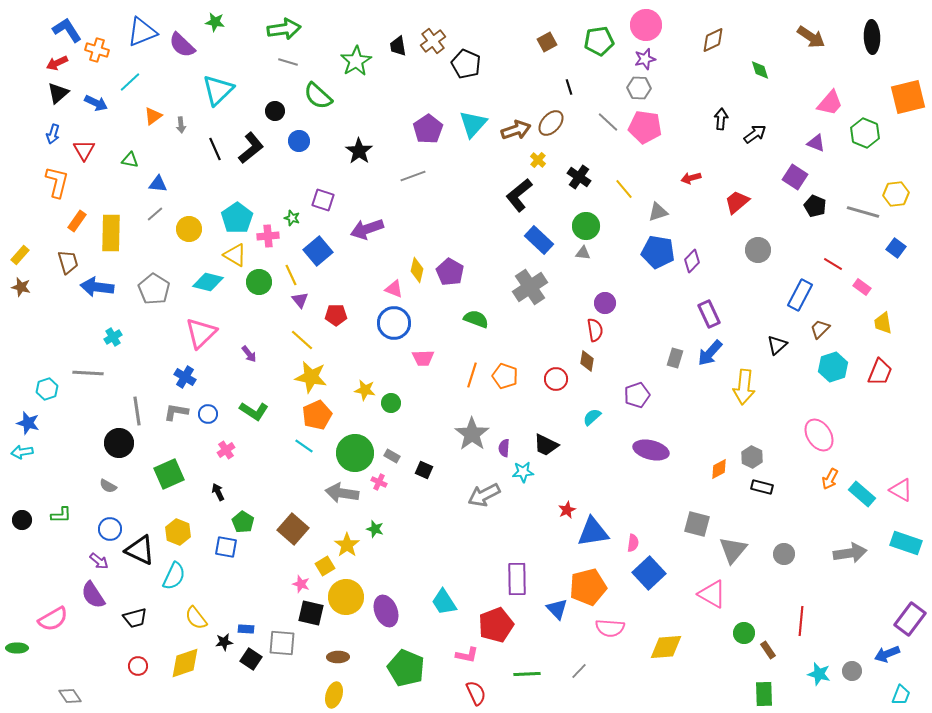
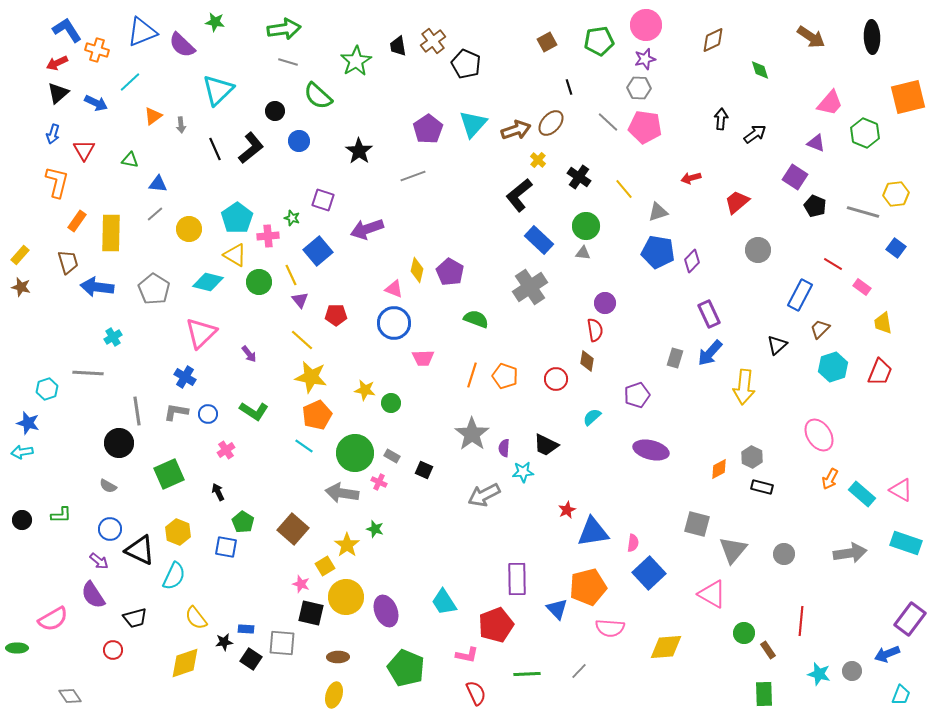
red circle at (138, 666): moved 25 px left, 16 px up
